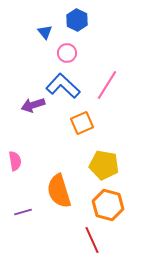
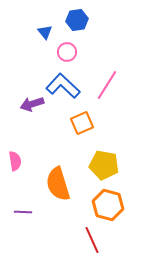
blue hexagon: rotated 25 degrees clockwise
pink circle: moved 1 px up
purple arrow: moved 1 px left, 1 px up
orange semicircle: moved 1 px left, 7 px up
purple line: rotated 18 degrees clockwise
